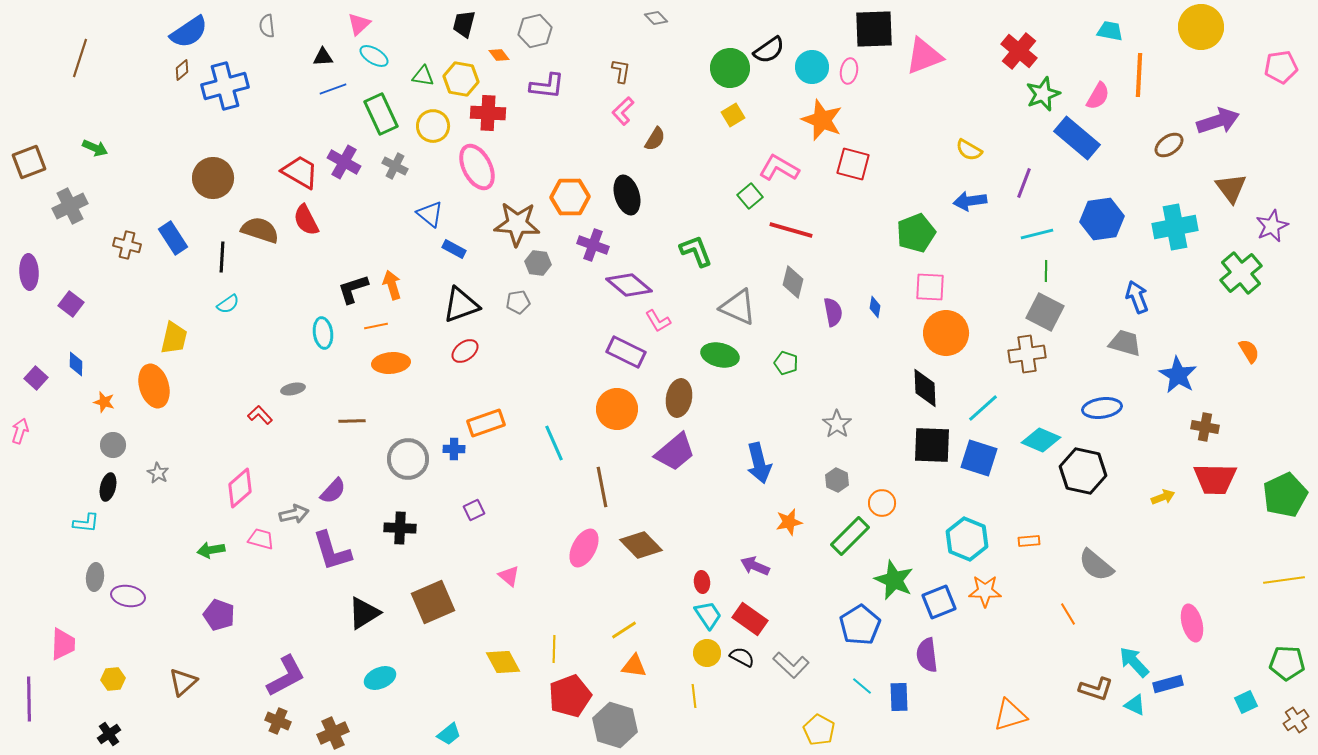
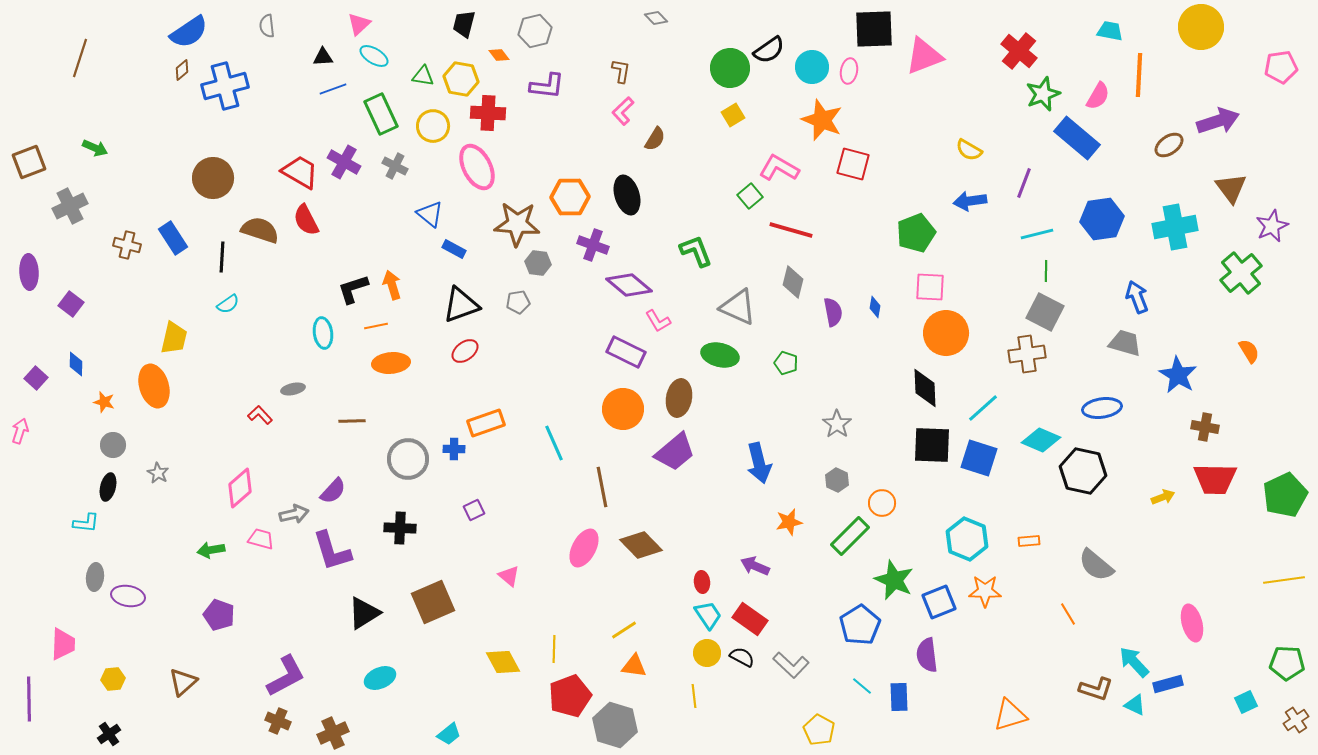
orange circle at (617, 409): moved 6 px right
